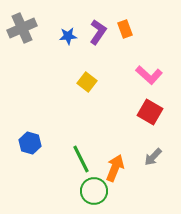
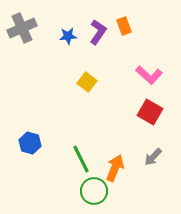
orange rectangle: moved 1 px left, 3 px up
